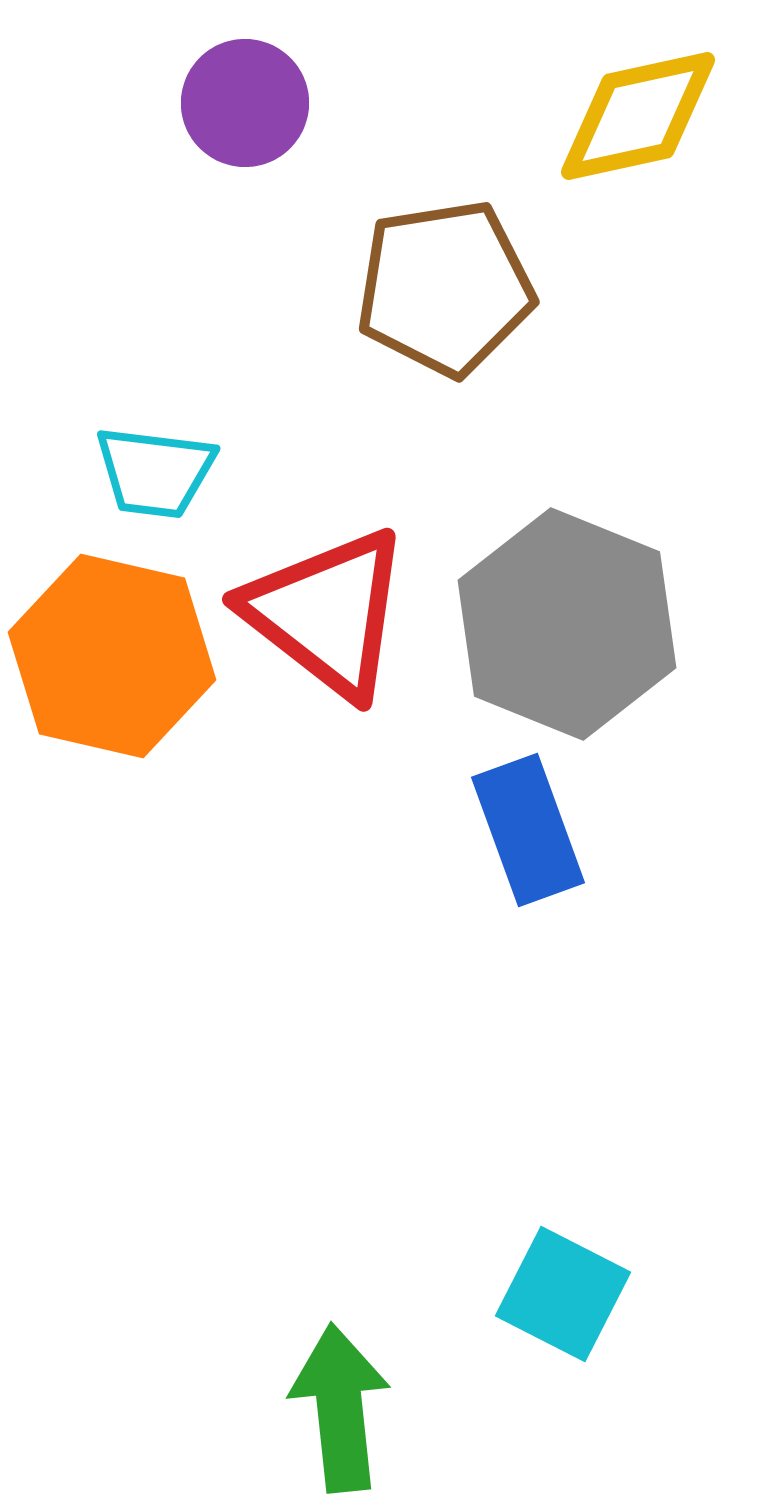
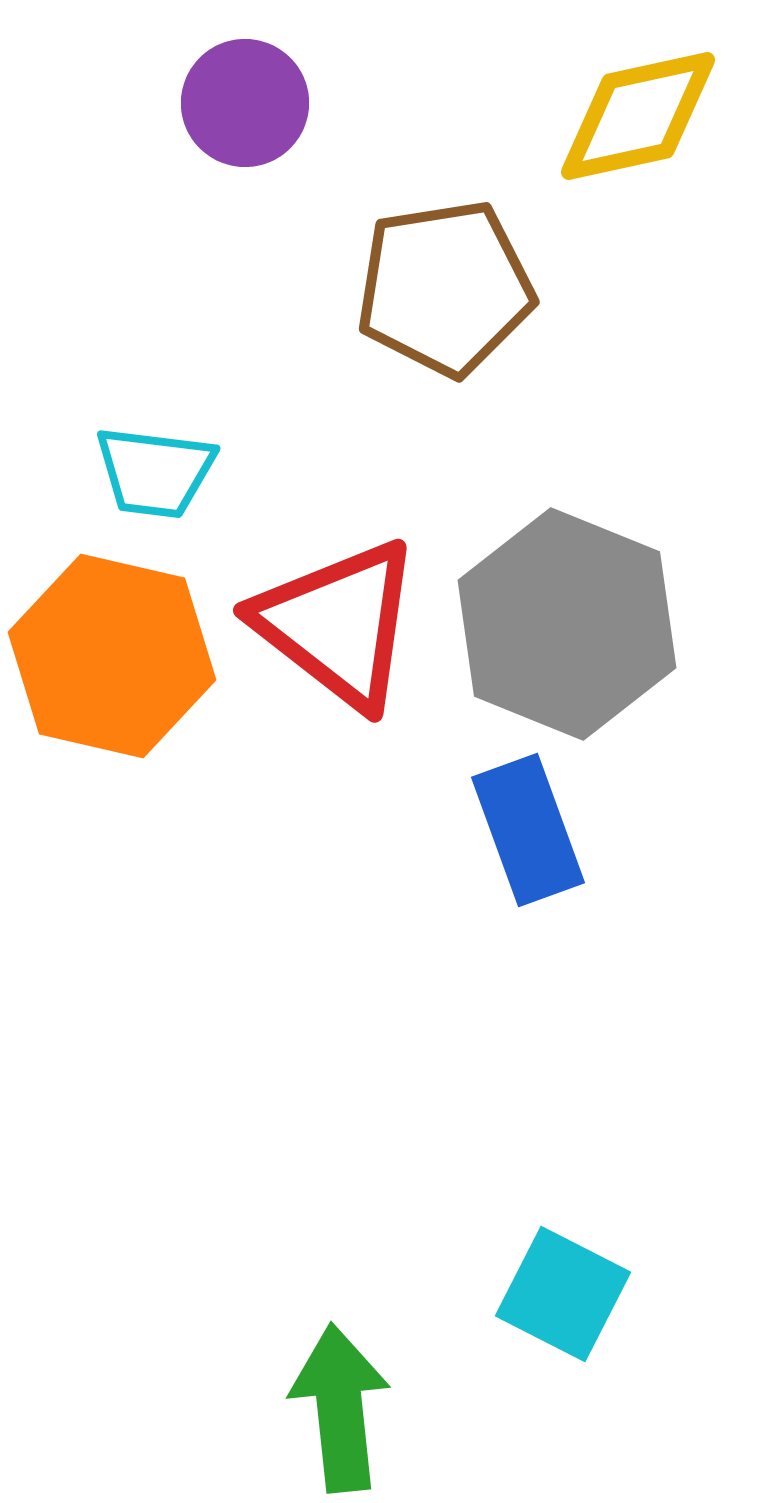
red triangle: moved 11 px right, 11 px down
